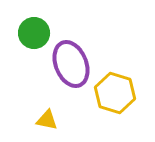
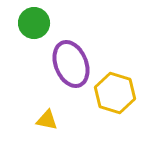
green circle: moved 10 px up
